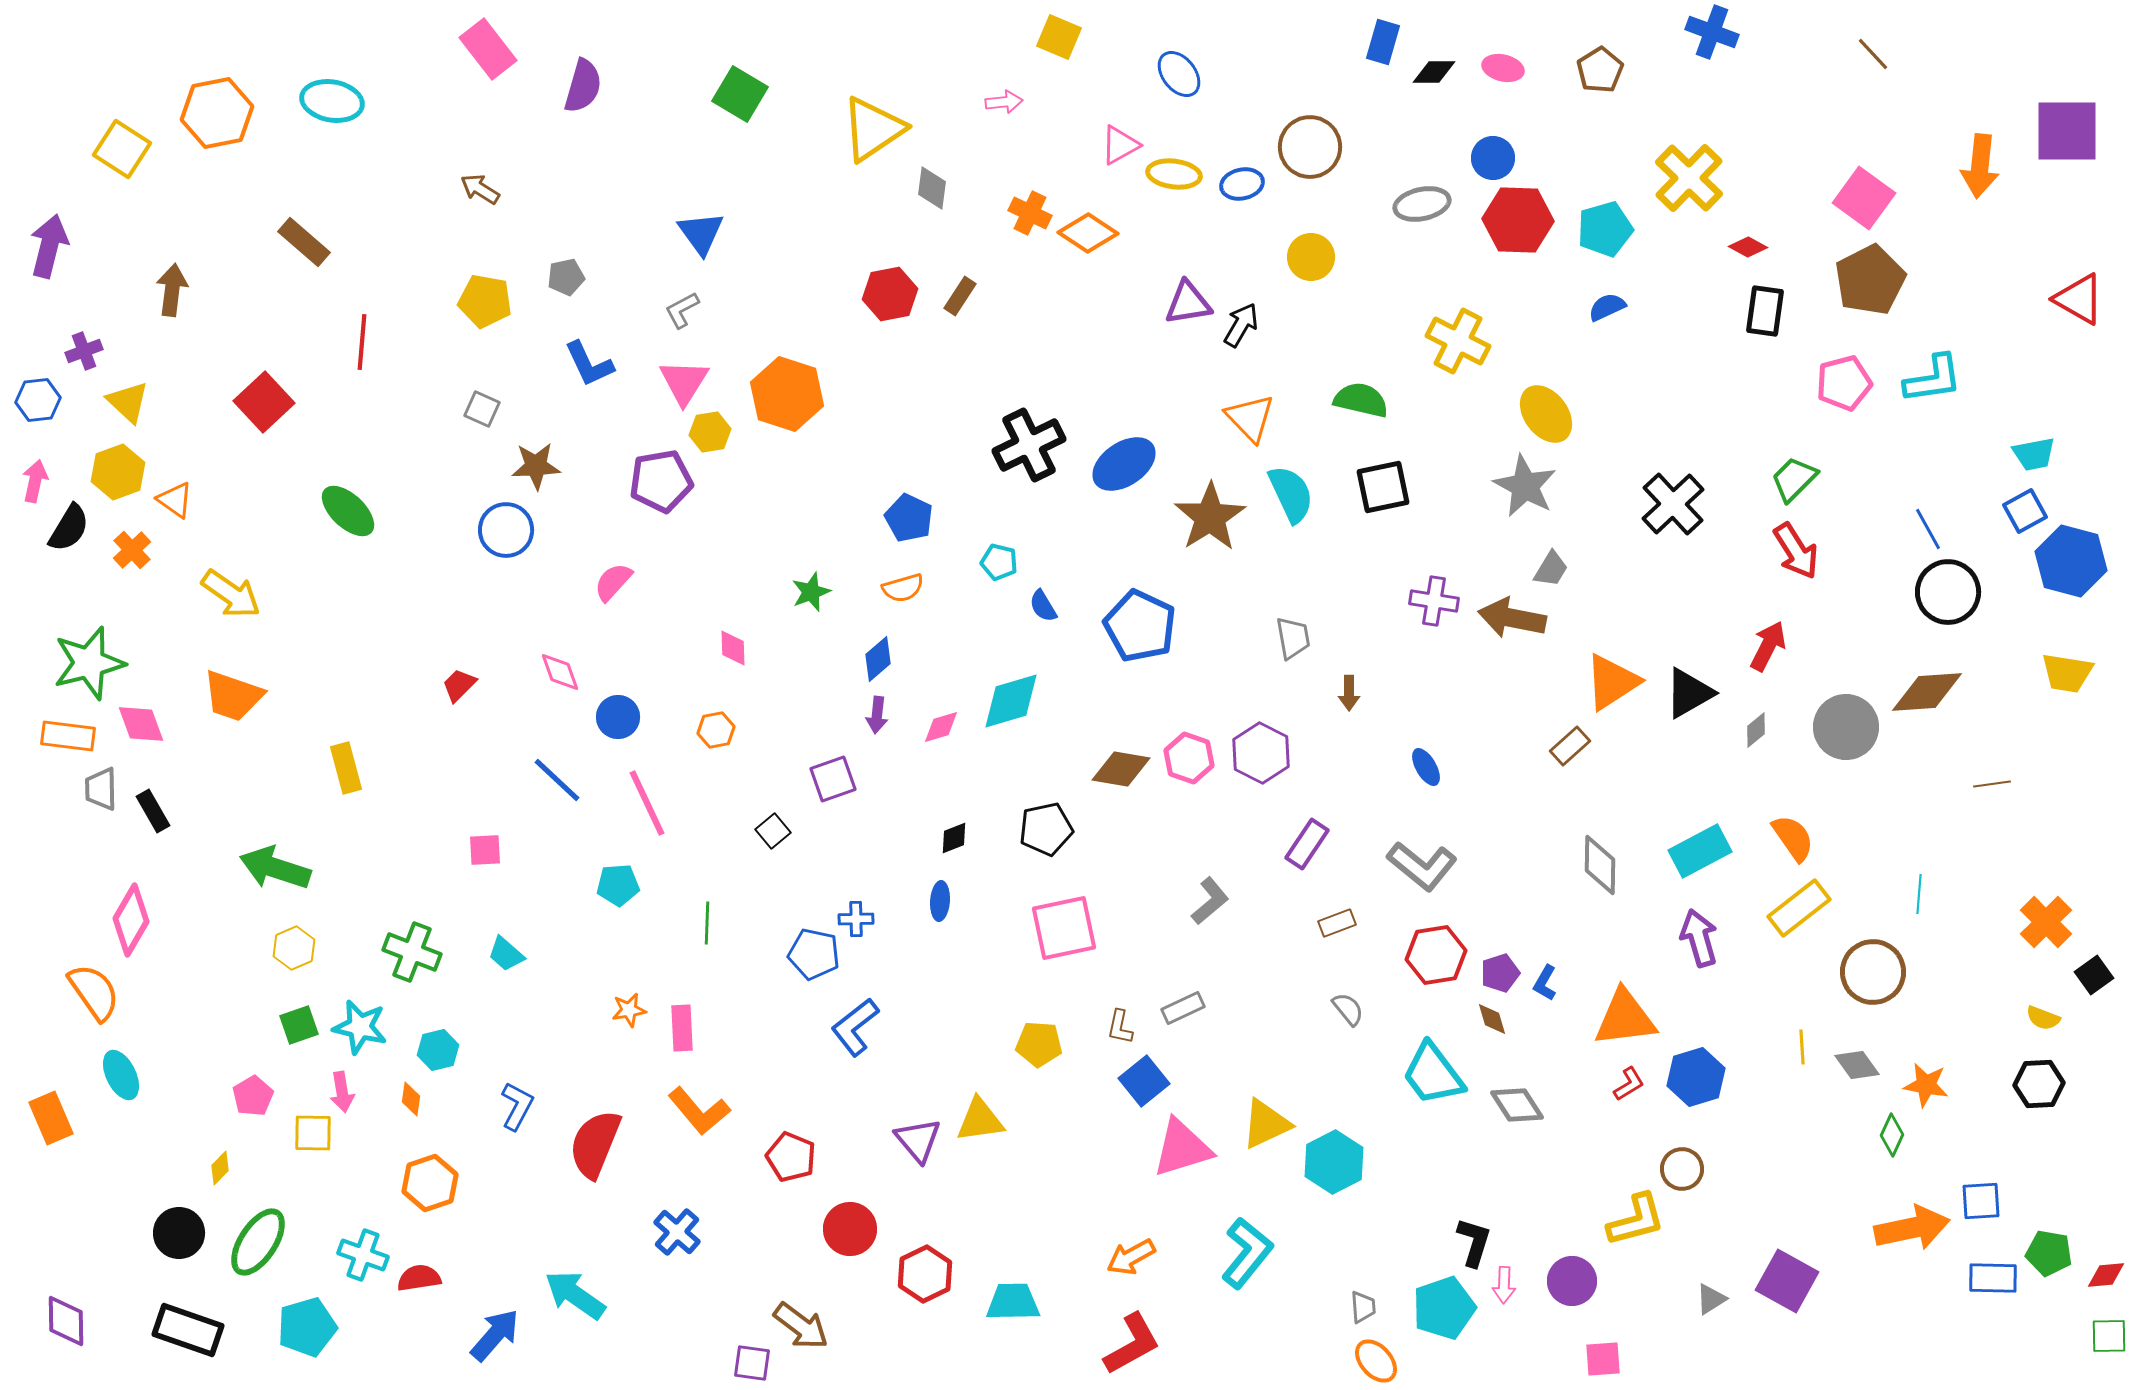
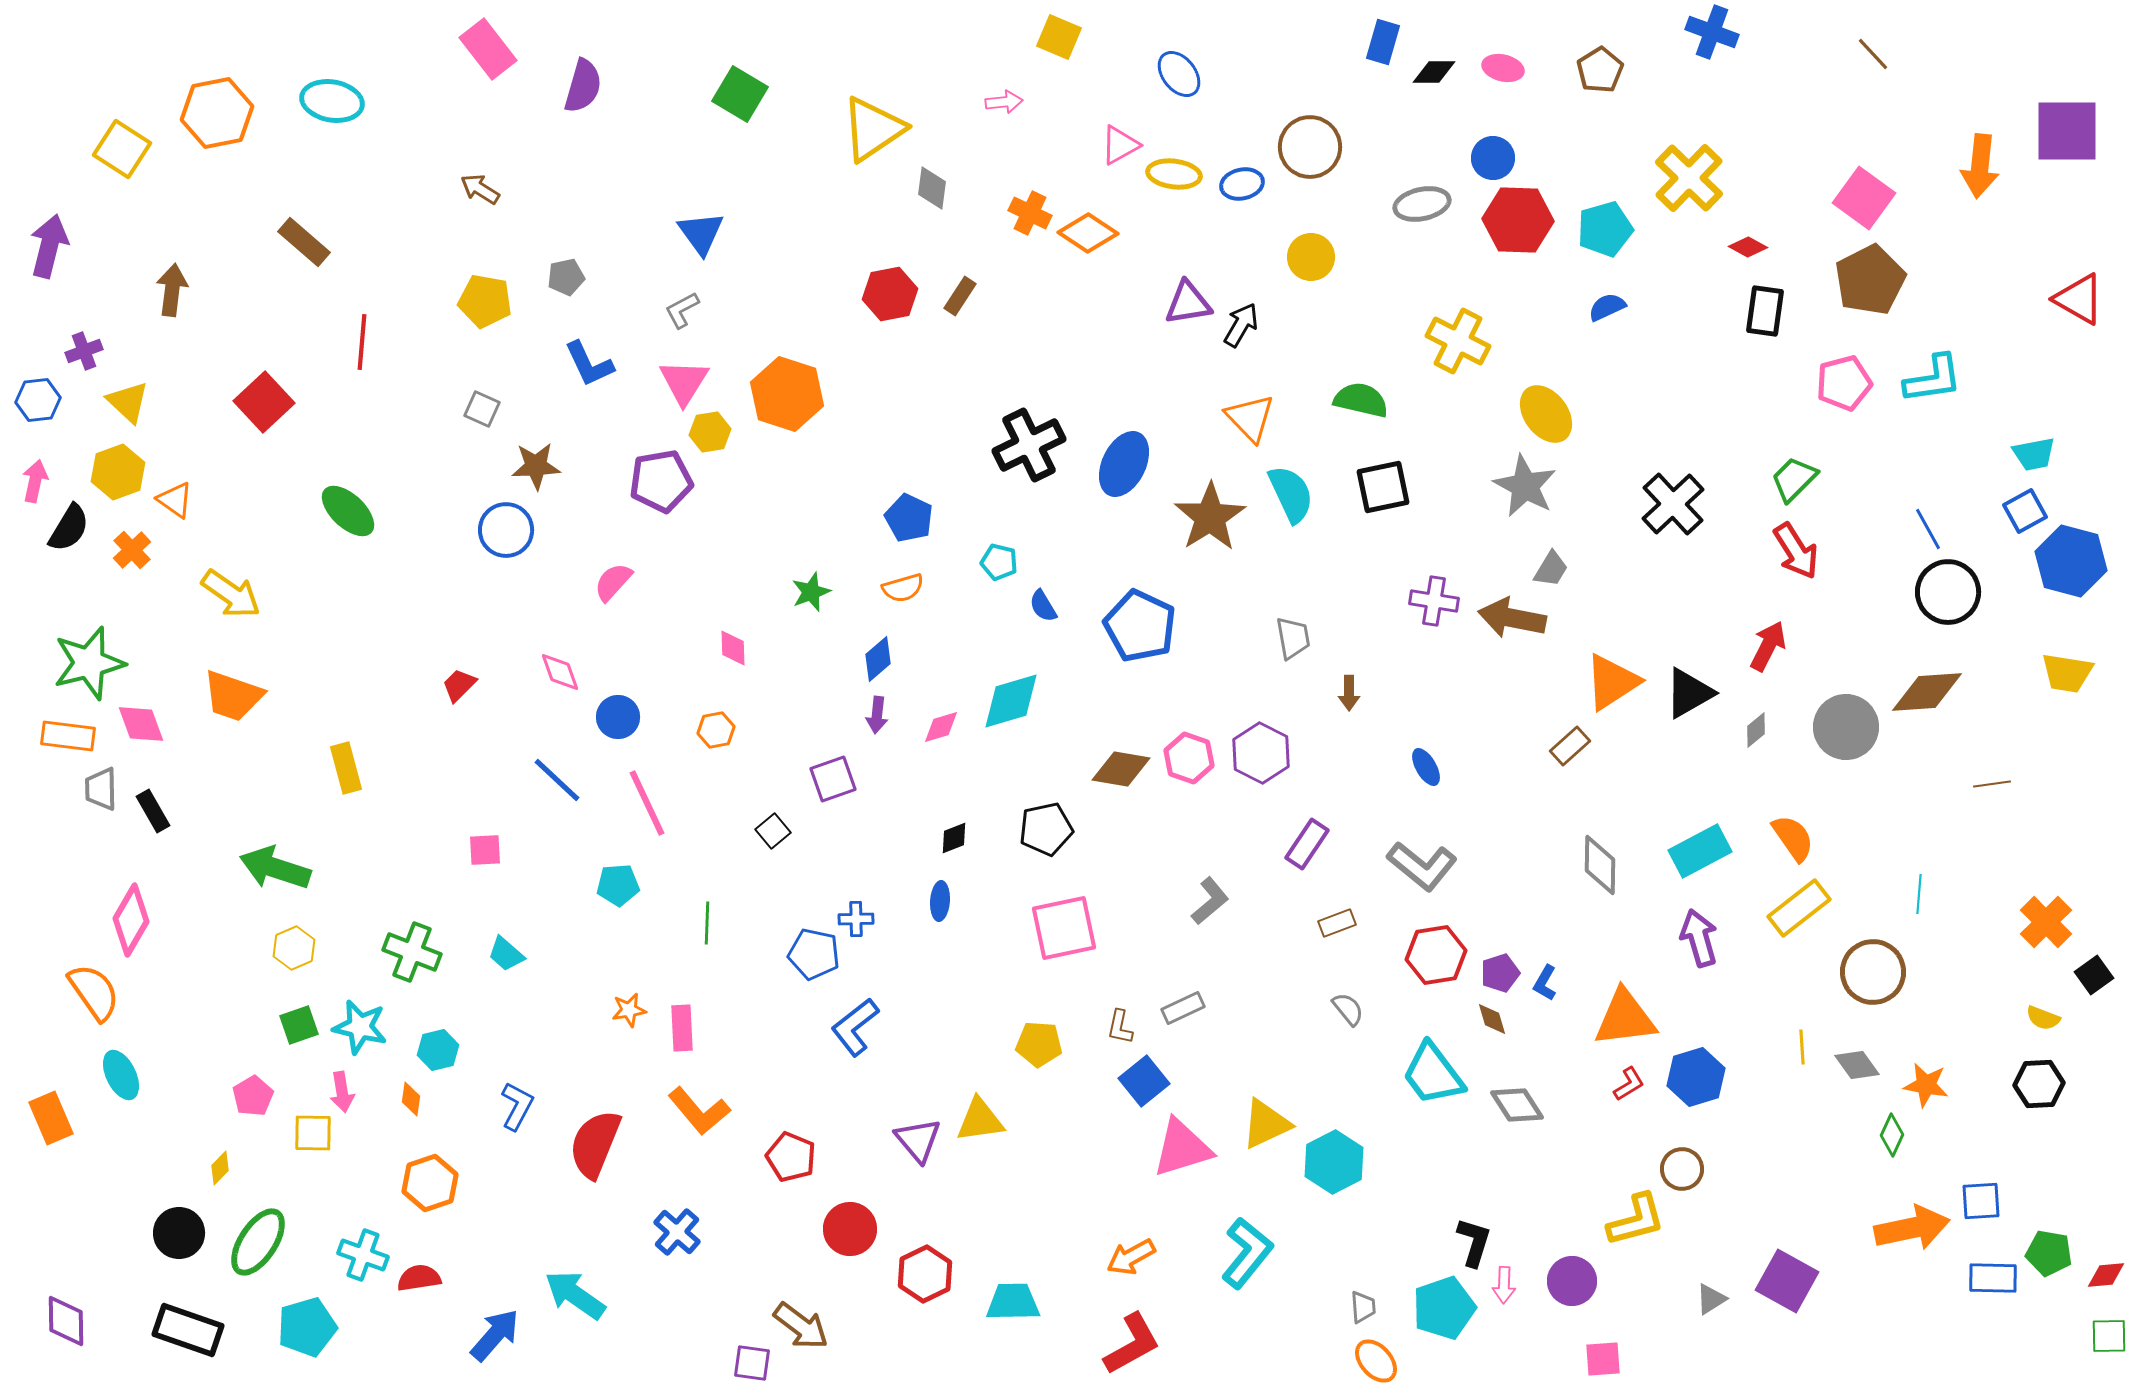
blue ellipse at (1124, 464): rotated 30 degrees counterclockwise
